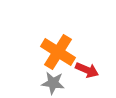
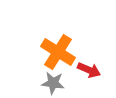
red arrow: moved 2 px right
